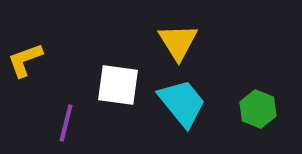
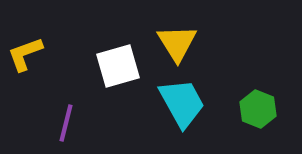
yellow triangle: moved 1 px left, 1 px down
yellow L-shape: moved 6 px up
white square: moved 19 px up; rotated 24 degrees counterclockwise
cyan trapezoid: rotated 10 degrees clockwise
